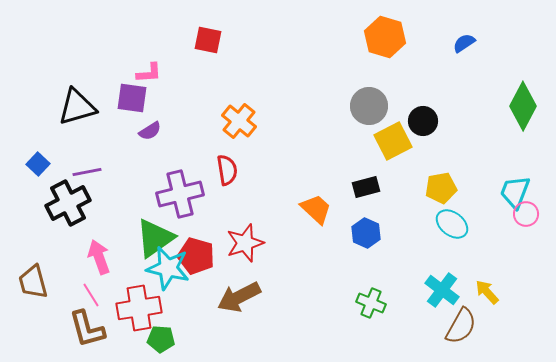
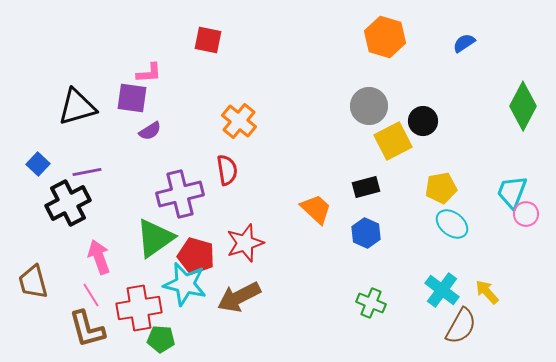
cyan trapezoid: moved 3 px left
cyan star: moved 17 px right, 16 px down
